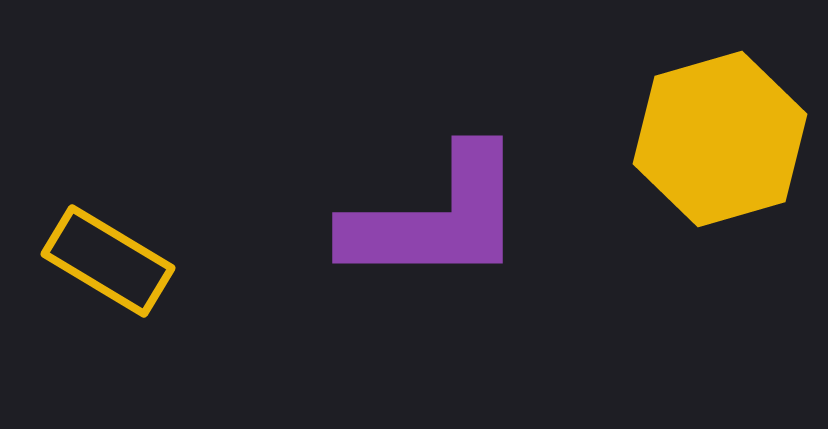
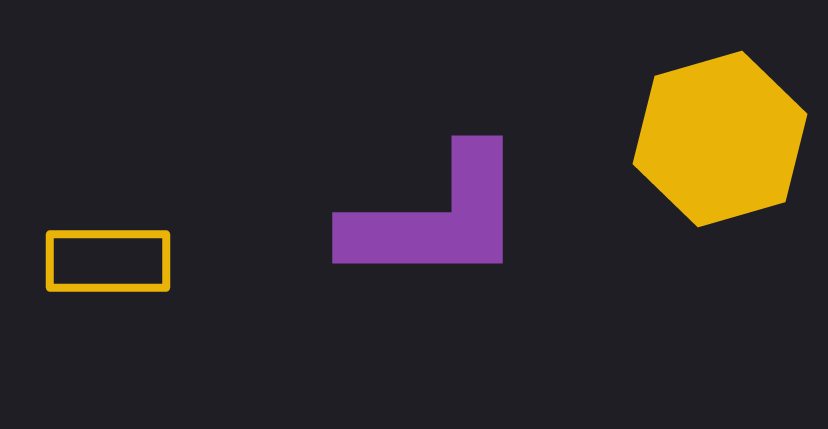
yellow rectangle: rotated 31 degrees counterclockwise
